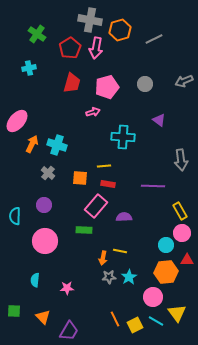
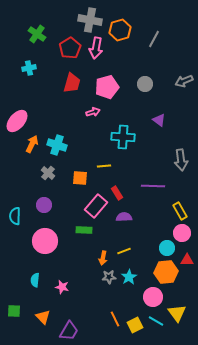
gray line at (154, 39): rotated 36 degrees counterclockwise
red rectangle at (108, 184): moved 9 px right, 9 px down; rotated 48 degrees clockwise
cyan circle at (166, 245): moved 1 px right, 3 px down
yellow line at (120, 251): moved 4 px right; rotated 32 degrees counterclockwise
pink star at (67, 288): moved 5 px left, 1 px up; rotated 16 degrees clockwise
